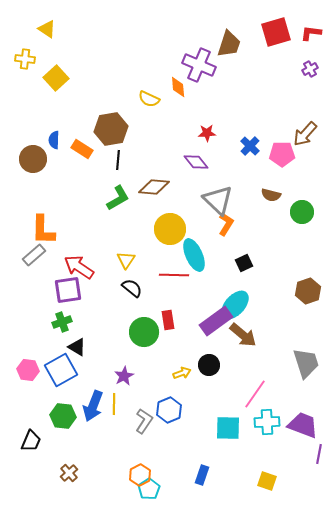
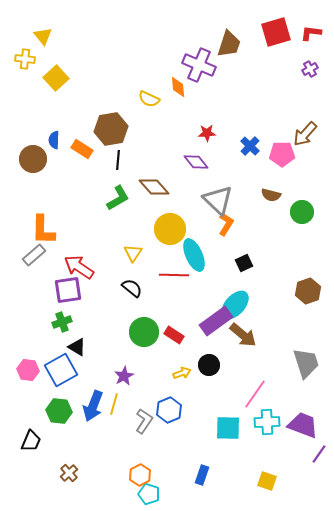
yellow triangle at (47, 29): moved 4 px left, 7 px down; rotated 18 degrees clockwise
brown diamond at (154, 187): rotated 44 degrees clockwise
yellow triangle at (126, 260): moved 7 px right, 7 px up
red rectangle at (168, 320): moved 6 px right, 15 px down; rotated 48 degrees counterclockwise
yellow line at (114, 404): rotated 15 degrees clockwise
green hexagon at (63, 416): moved 4 px left, 5 px up
purple line at (319, 454): rotated 24 degrees clockwise
cyan pentagon at (149, 489): moved 5 px down; rotated 20 degrees counterclockwise
